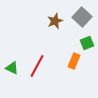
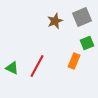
gray square: rotated 24 degrees clockwise
